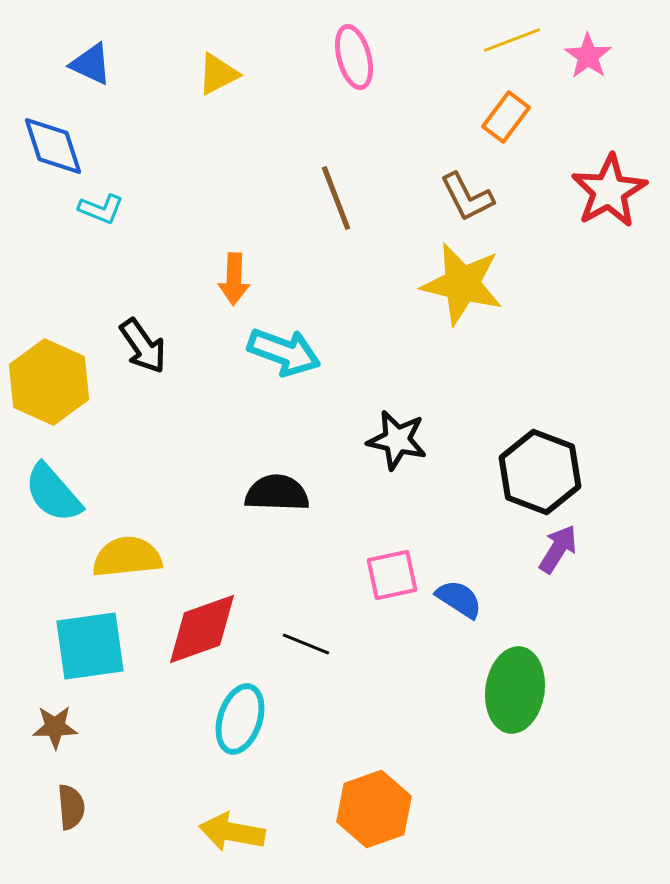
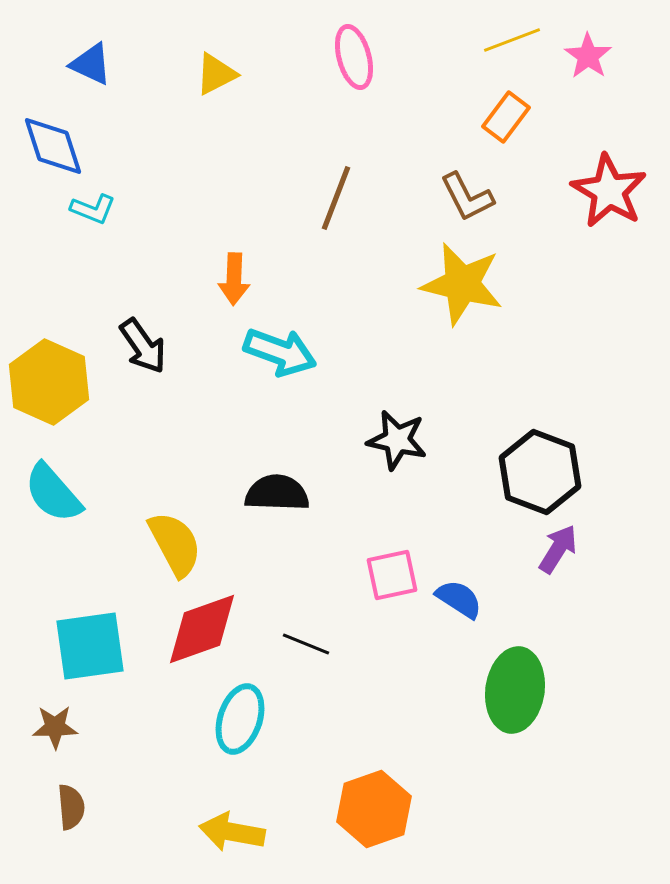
yellow triangle: moved 2 px left
red star: rotated 12 degrees counterclockwise
brown line: rotated 42 degrees clockwise
cyan L-shape: moved 8 px left
cyan arrow: moved 4 px left
yellow semicircle: moved 48 px right, 13 px up; rotated 68 degrees clockwise
